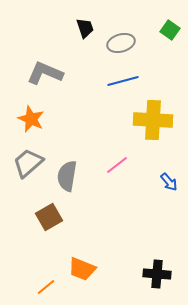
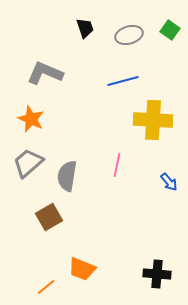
gray ellipse: moved 8 px right, 8 px up
pink line: rotated 40 degrees counterclockwise
